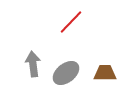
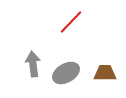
gray ellipse: rotated 8 degrees clockwise
